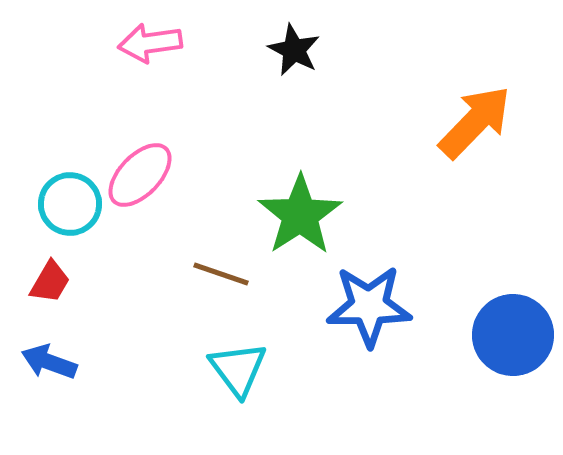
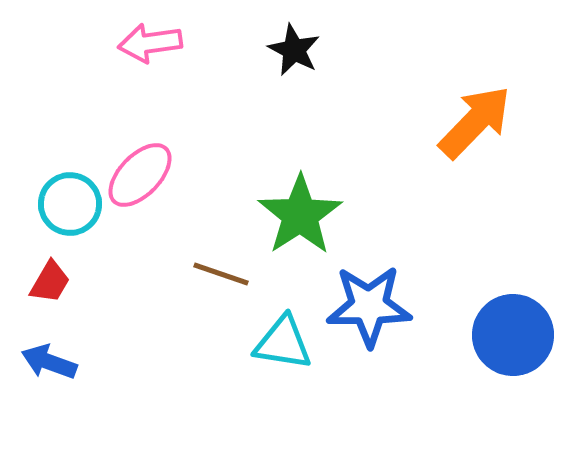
cyan triangle: moved 45 px right, 26 px up; rotated 44 degrees counterclockwise
